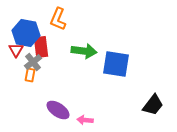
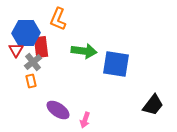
blue hexagon: rotated 12 degrees counterclockwise
orange rectangle: moved 1 px right, 6 px down; rotated 24 degrees counterclockwise
pink arrow: rotated 77 degrees counterclockwise
